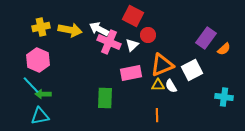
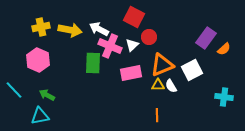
red square: moved 1 px right, 1 px down
red circle: moved 1 px right, 2 px down
pink cross: moved 1 px right, 4 px down
cyan line: moved 17 px left, 5 px down
green arrow: moved 4 px right, 1 px down; rotated 28 degrees clockwise
green rectangle: moved 12 px left, 35 px up
